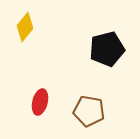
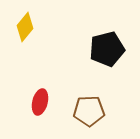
brown pentagon: rotated 12 degrees counterclockwise
